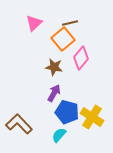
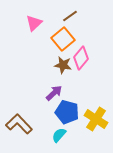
brown line: moved 7 px up; rotated 21 degrees counterclockwise
brown star: moved 9 px right, 2 px up
purple arrow: rotated 18 degrees clockwise
yellow cross: moved 4 px right, 2 px down
